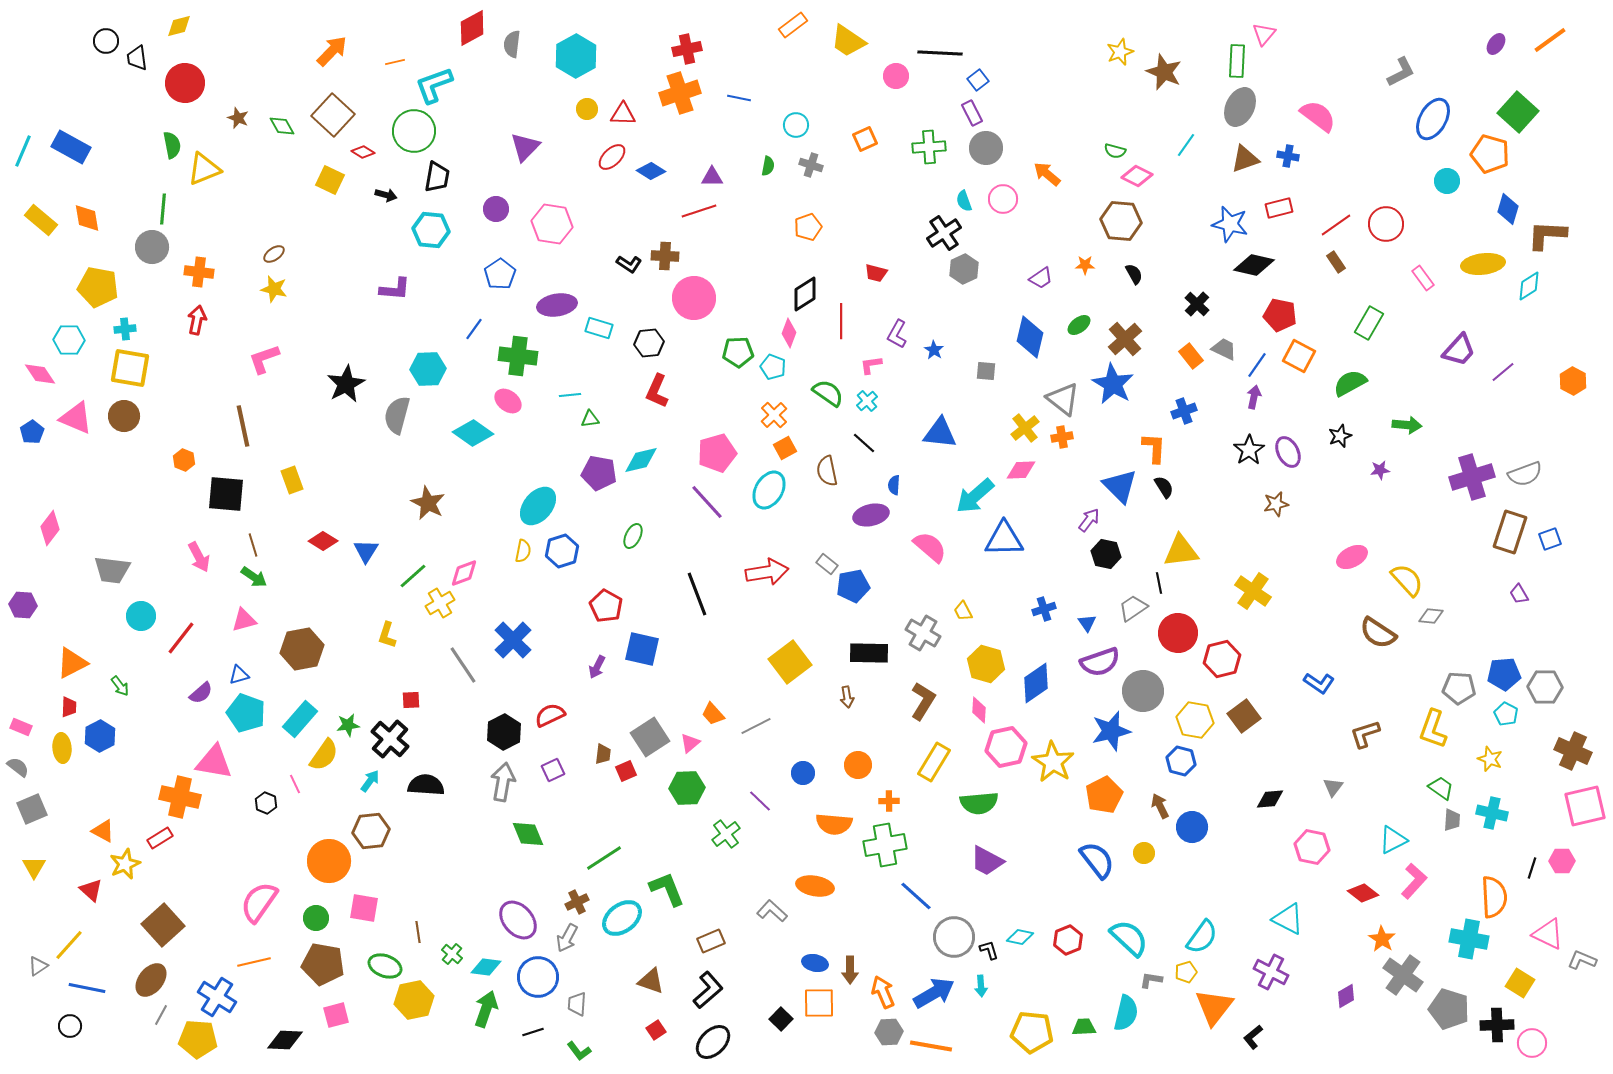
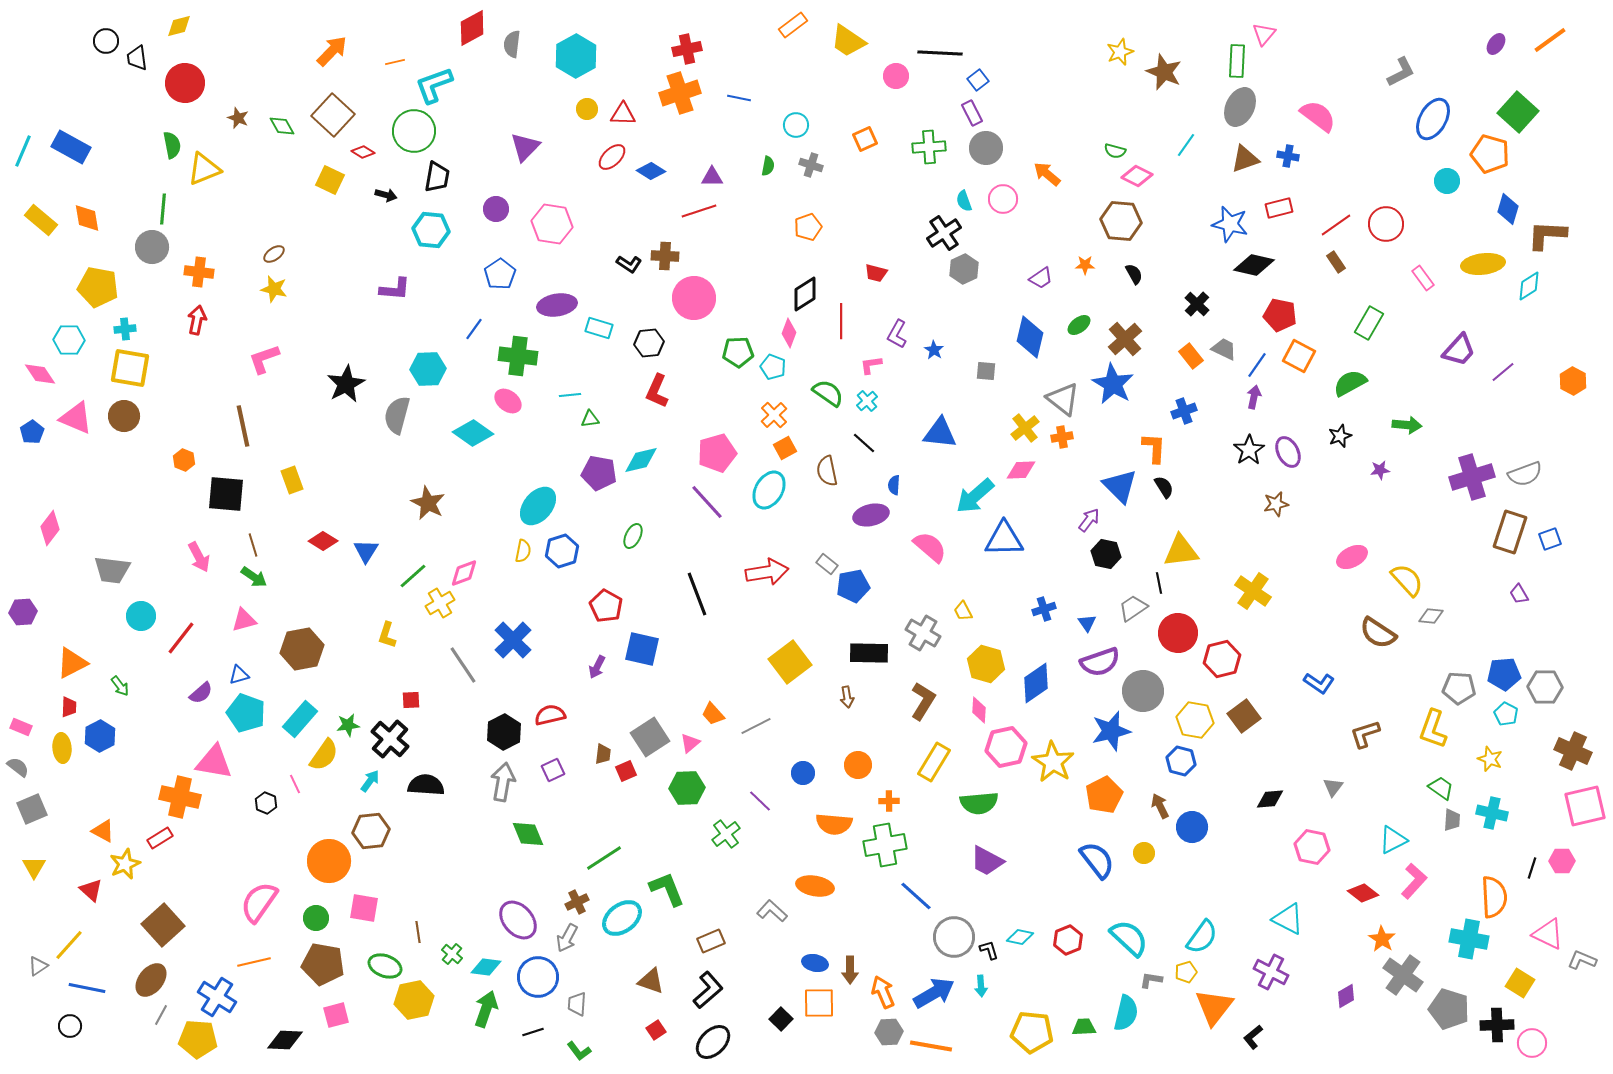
purple hexagon at (23, 605): moved 7 px down; rotated 8 degrees counterclockwise
red semicircle at (550, 715): rotated 12 degrees clockwise
